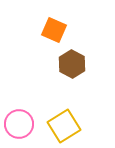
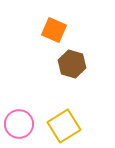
brown hexagon: rotated 12 degrees counterclockwise
